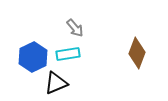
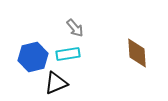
brown diamond: rotated 24 degrees counterclockwise
blue hexagon: rotated 12 degrees clockwise
